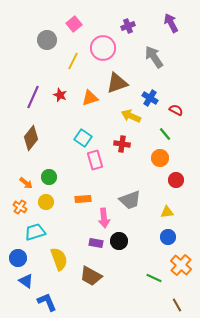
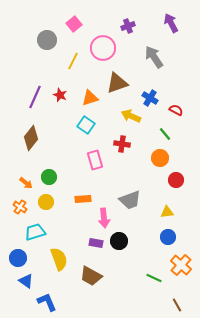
purple line at (33, 97): moved 2 px right
cyan square at (83, 138): moved 3 px right, 13 px up
